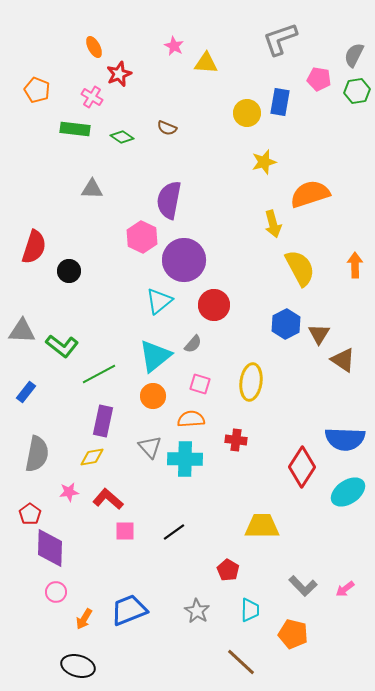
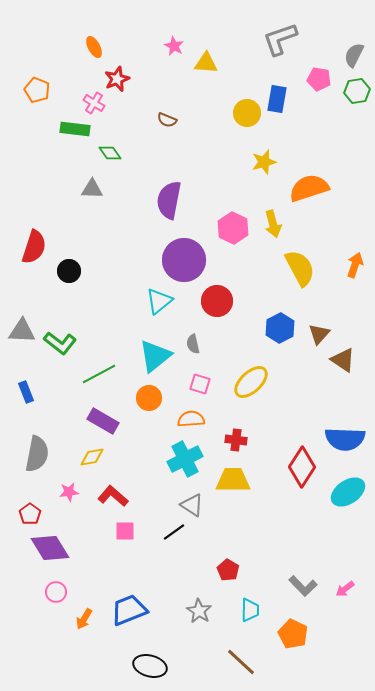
red star at (119, 74): moved 2 px left, 5 px down
pink cross at (92, 97): moved 2 px right, 6 px down
blue rectangle at (280, 102): moved 3 px left, 3 px up
brown semicircle at (167, 128): moved 8 px up
green diamond at (122, 137): moved 12 px left, 16 px down; rotated 20 degrees clockwise
orange semicircle at (310, 194): moved 1 px left, 6 px up
pink hexagon at (142, 237): moved 91 px right, 9 px up
orange arrow at (355, 265): rotated 20 degrees clockwise
red circle at (214, 305): moved 3 px right, 4 px up
blue hexagon at (286, 324): moved 6 px left, 4 px down
brown triangle at (319, 334): rotated 10 degrees clockwise
gray semicircle at (193, 344): rotated 126 degrees clockwise
green L-shape at (62, 346): moved 2 px left, 3 px up
yellow ellipse at (251, 382): rotated 39 degrees clockwise
blue rectangle at (26, 392): rotated 60 degrees counterclockwise
orange circle at (153, 396): moved 4 px left, 2 px down
purple rectangle at (103, 421): rotated 72 degrees counterclockwise
gray triangle at (150, 447): moved 42 px right, 58 px down; rotated 15 degrees counterclockwise
cyan cross at (185, 459): rotated 28 degrees counterclockwise
red L-shape at (108, 499): moved 5 px right, 3 px up
yellow trapezoid at (262, 526): moved 29 px left, 46 px up
purple diamond at (50, 548): rotated 33 degrees counterclockwise
gray star at (197, 611): moved 2 px right
orange pentagon at (293, 634): rotated 12 degrees clockwise
black ellipse at (78, 666): moved 72 px right
